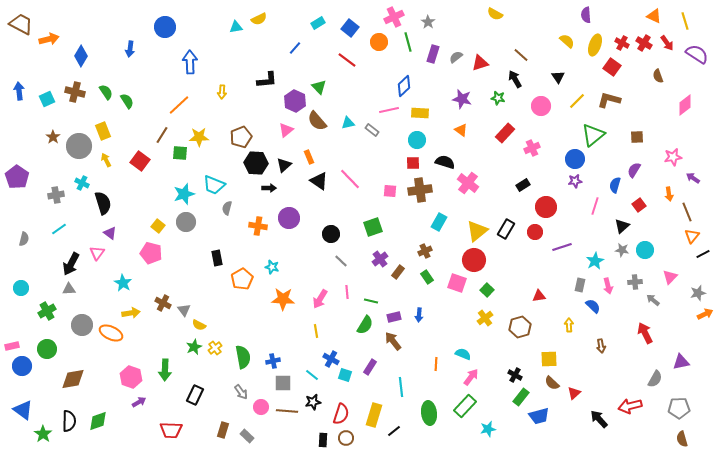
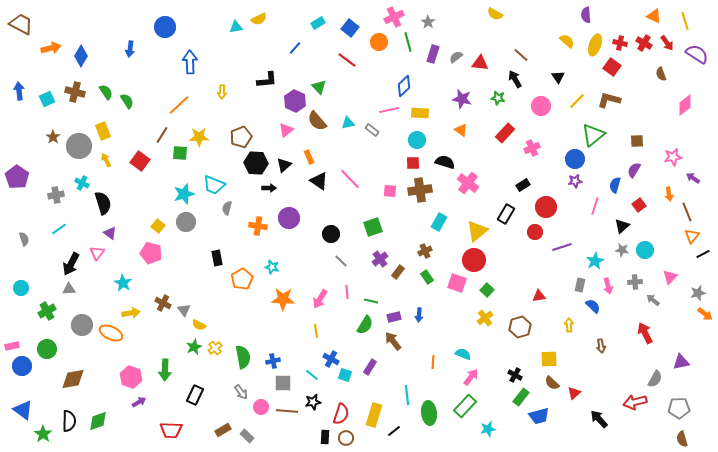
orange arrow at (49, 39): moved 2 px right, 9 px down
red cross at (622, 43): moved 2 px left; rotated 16 degrees counterclockwise
red triangle at (480, 63): rotated 24 degrees clockwise
brown semicircle at (658, 76): moved 3 px right, 2 px up
brown square at (637, 137): moved 4 px down
black rectangle at (506, 229): moved 15 px up
gray semicircle at (24, 239): rotated 32 degrees counterclockwise
orange arrow at (705, 314): rotated 63 degrees clockwise
orange line at (436, 364): moved 3 px left, 2 px up
cyan line at (401, 387): moved 6 px right, 8 px down
red arrow at (630, 406): moved 5 px right, 4 px up
brown rectangle at (223, 430): rotated 42 degrees clockwise
black rectangle at (323, 440): moved 2 px right, 3 px up
